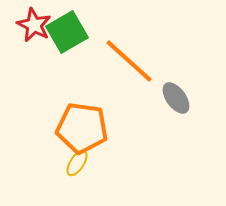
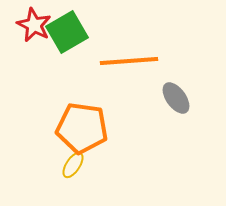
orange line: rotated 46 degrees counterclockwise
yellow ellipse: moved 4 px left, 2 px down
